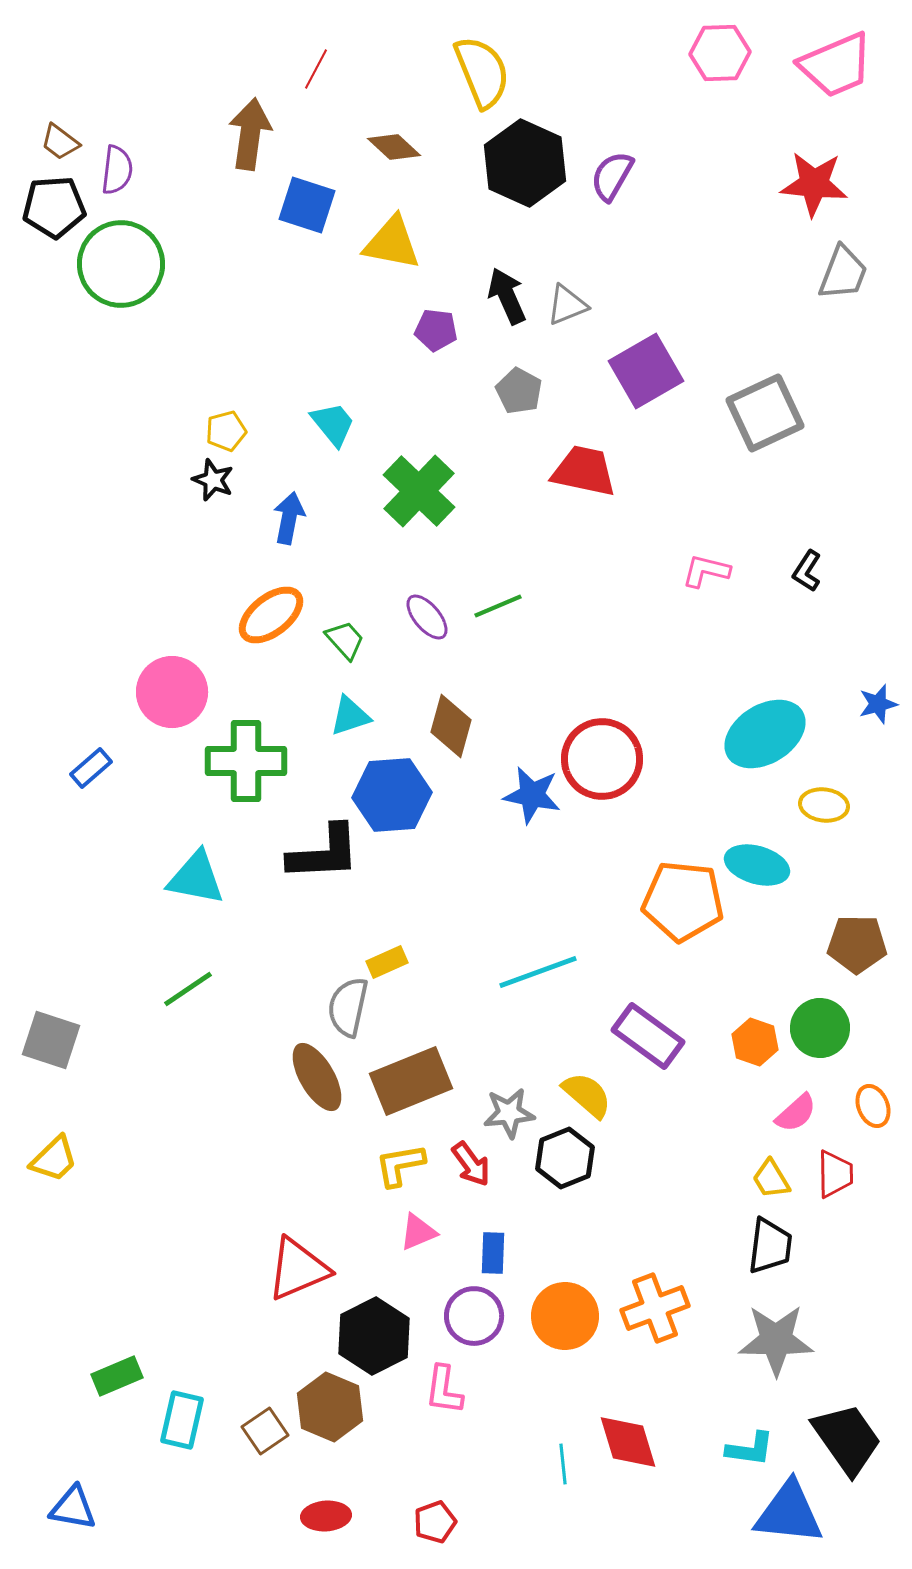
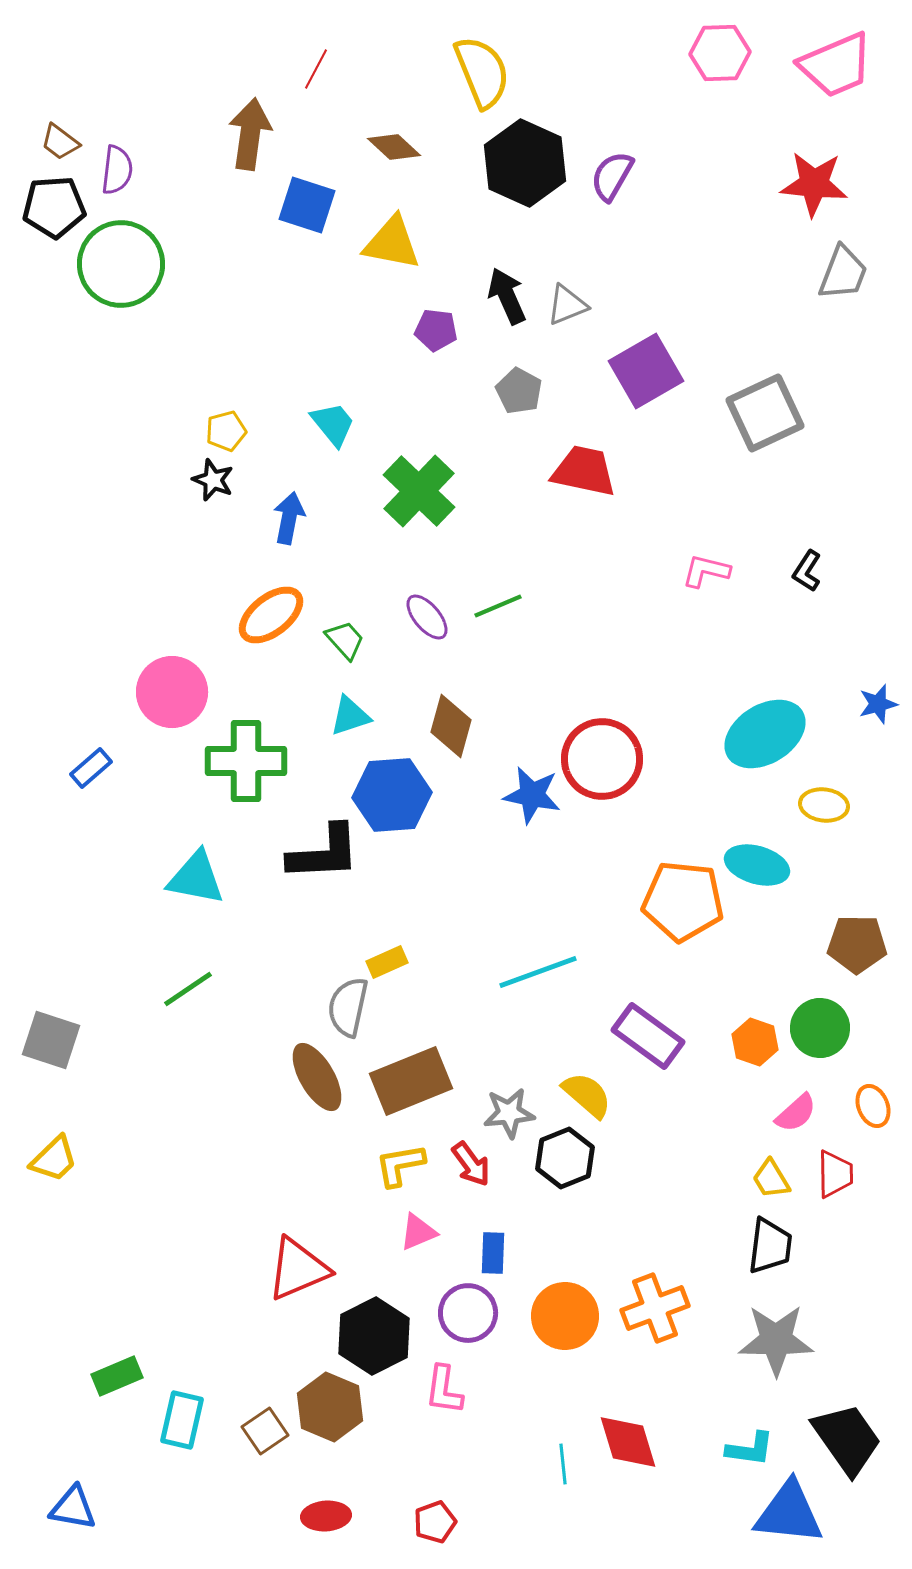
purple circle at (474, 1316): moved 6 px left, 3 px up
